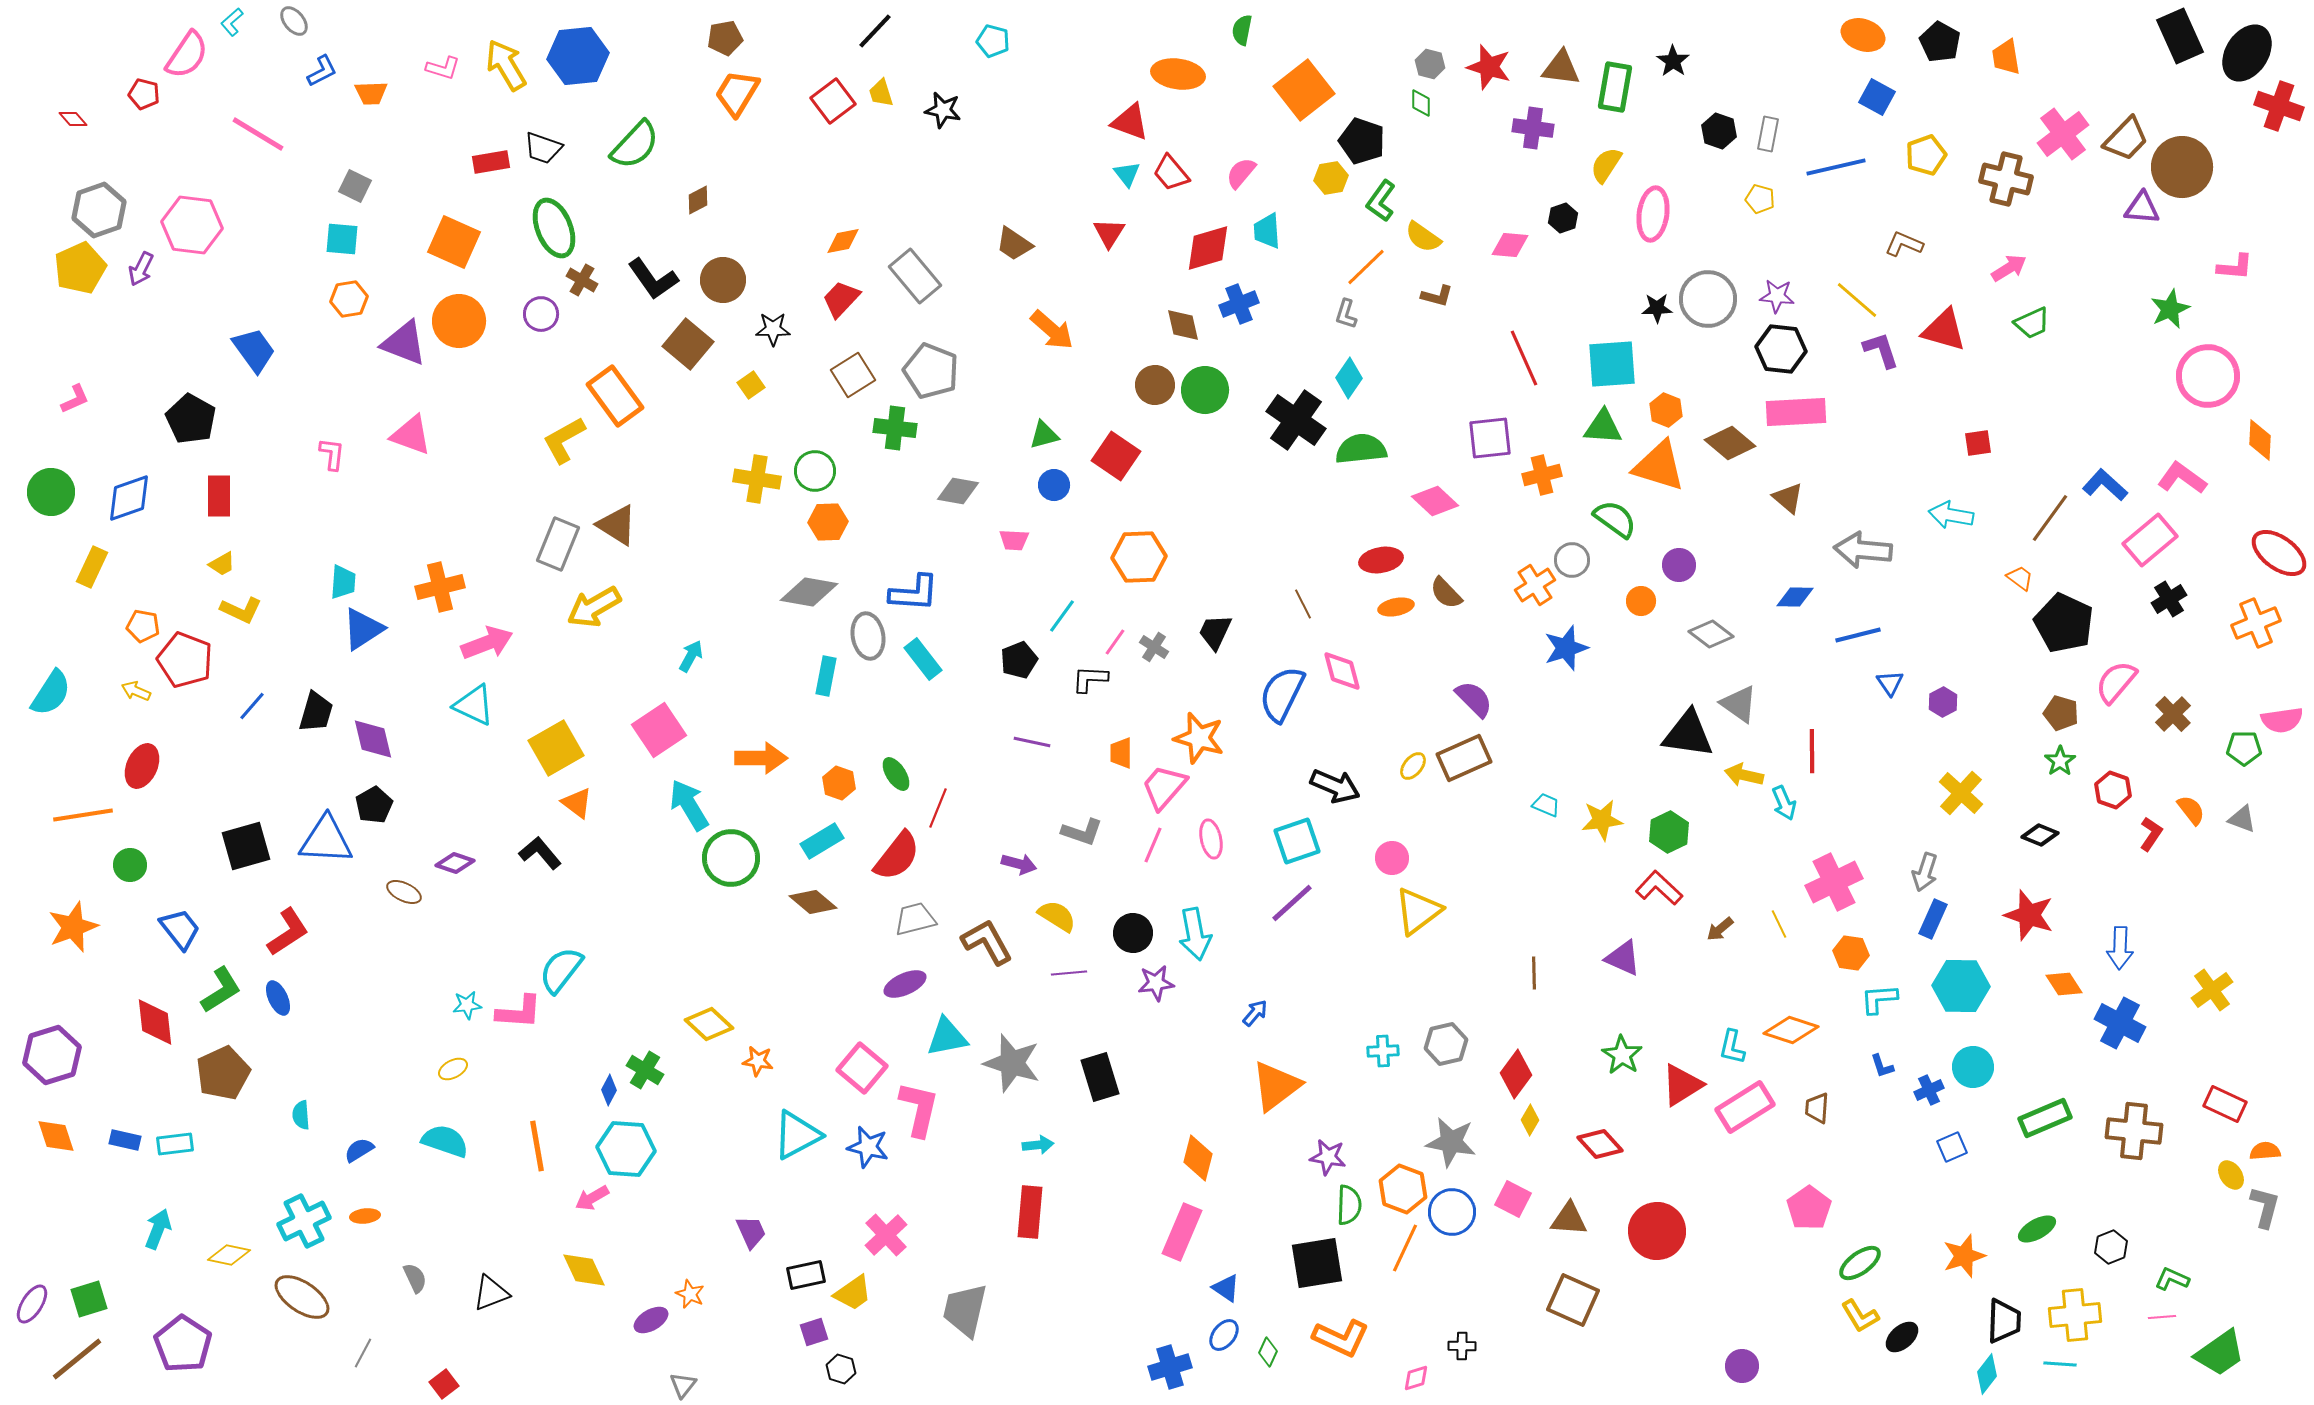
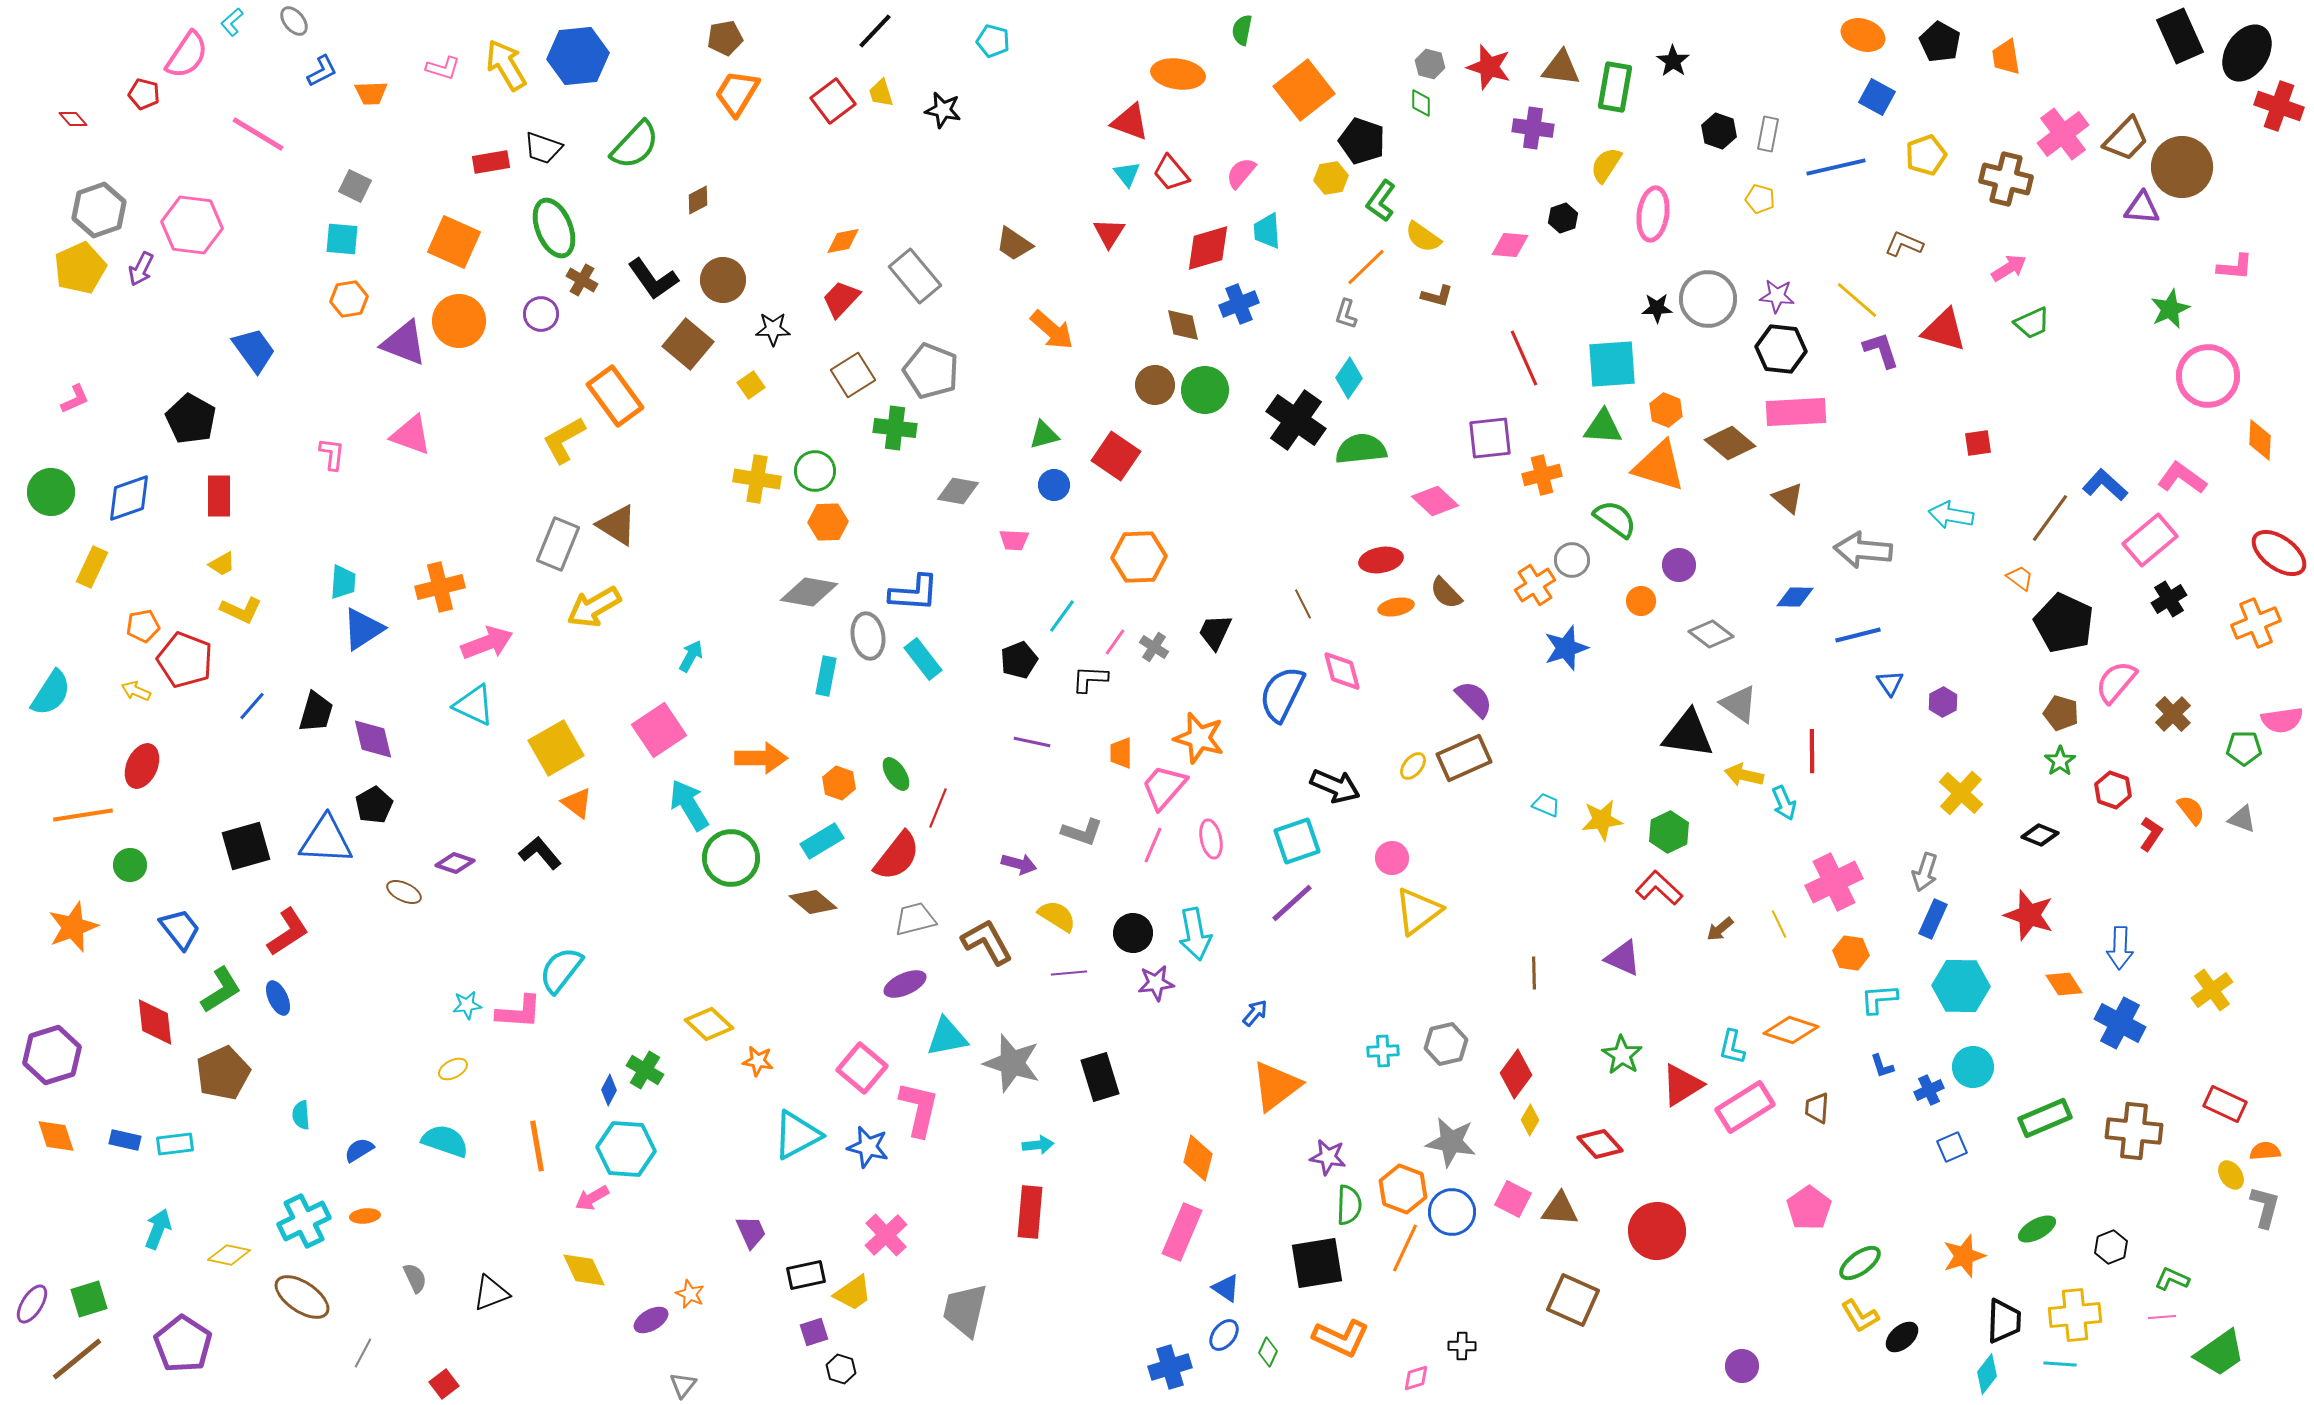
orange pentagon at (143, 626): rotated 20 degrees counterclockwise
brown triangle at (1569, 1219): moved 9 px left, 10 px up
